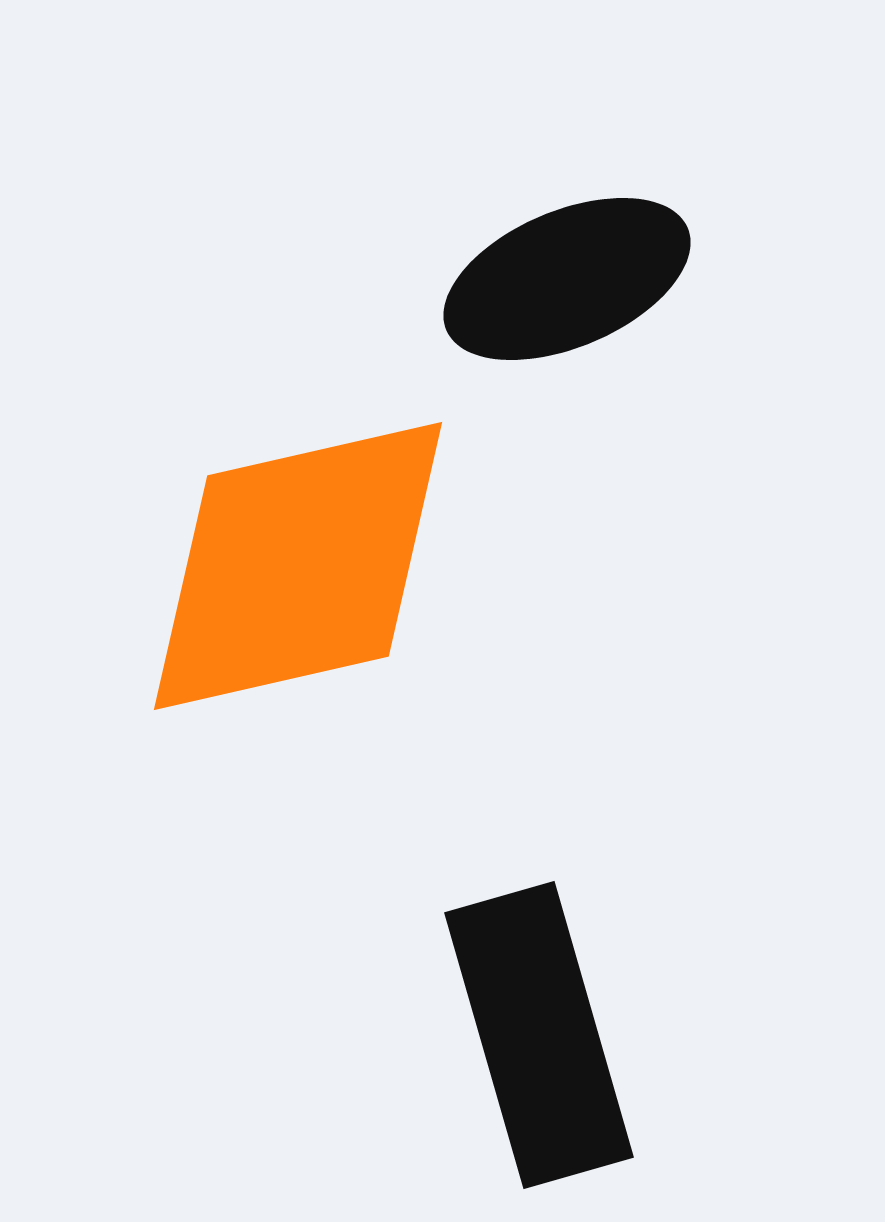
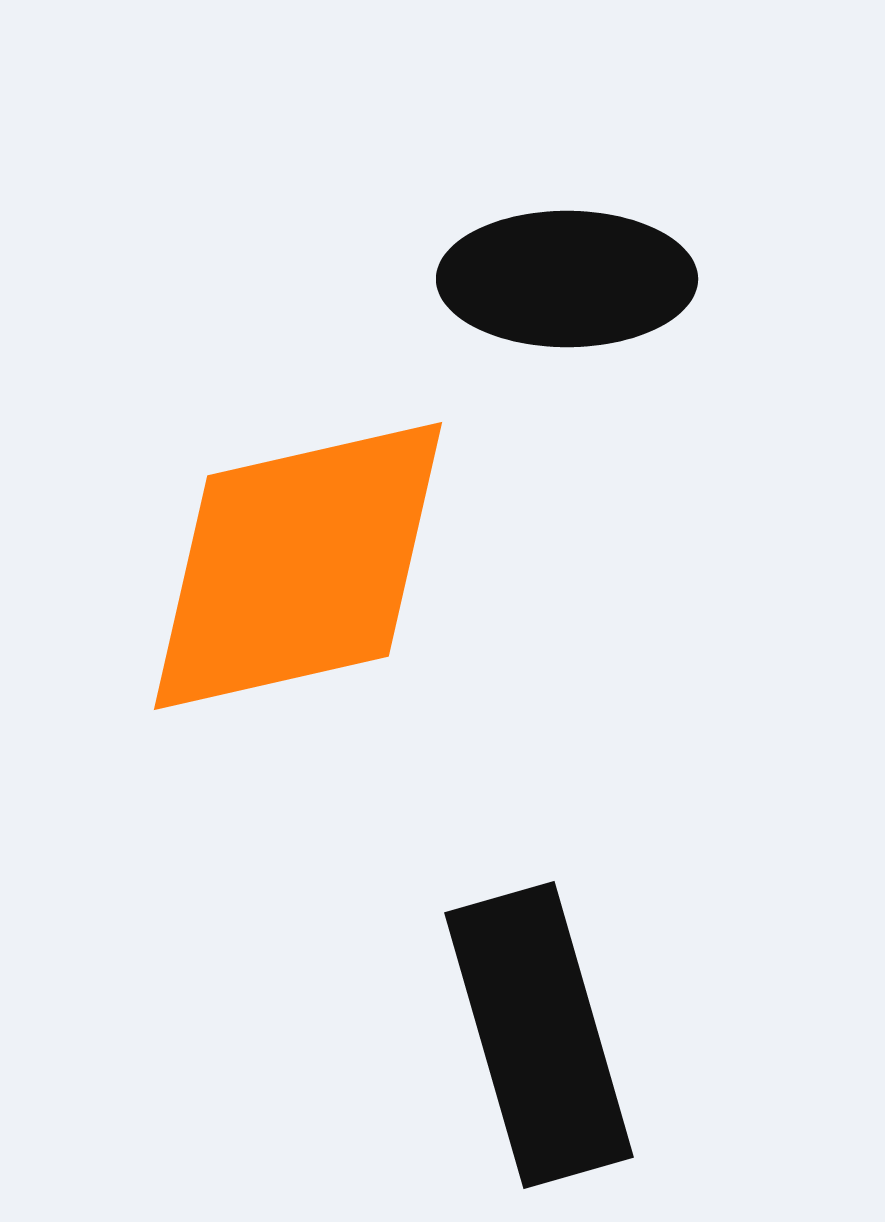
black ellipse: rotated 23 degrees clockwise
